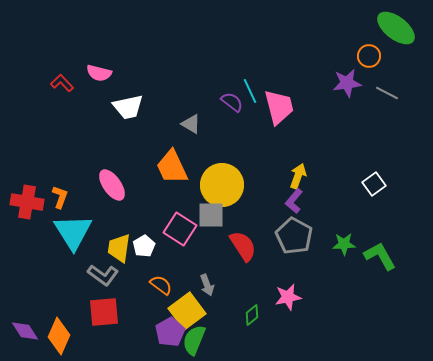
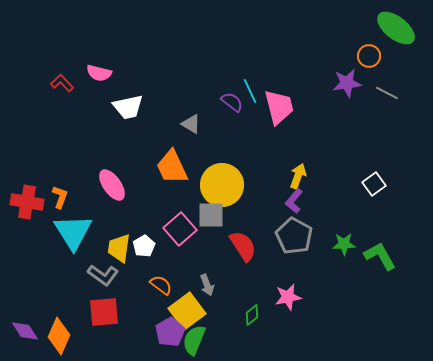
pink square: rotated 16 degrees clockwise
